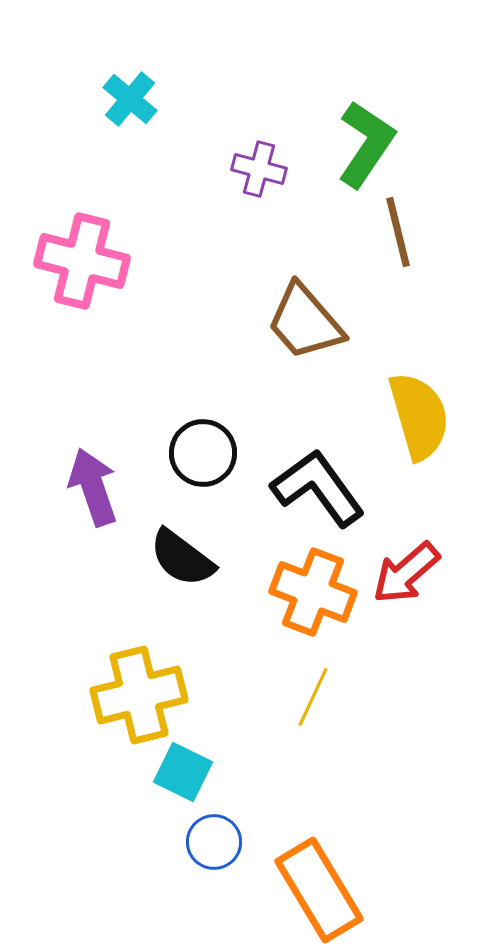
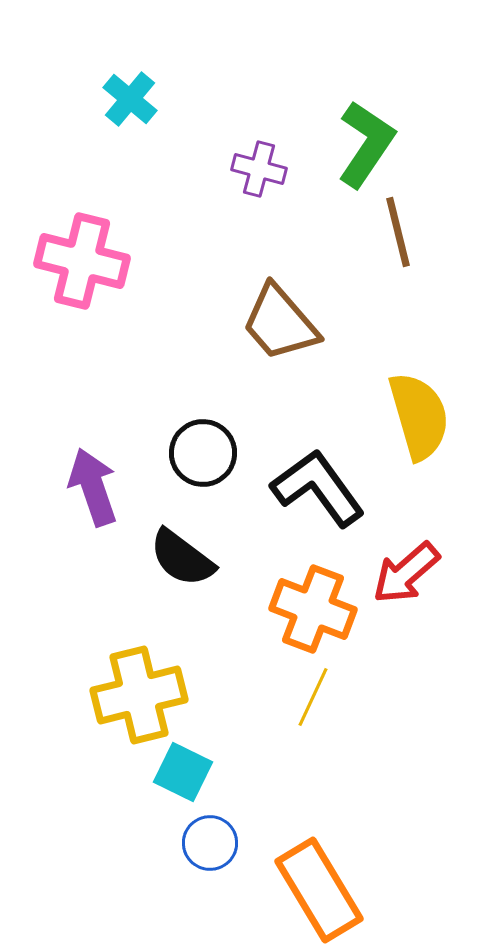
brown trapezoid: moved 25 px left, 1 px down
orange cross: moved 17 px down
blue circle: moved 4 px left, 1 px down
